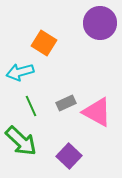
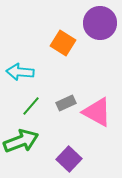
orange square: moved 19 px right
cyan arrow: rotated 20 degrees clockwise
green line: rotated 65 degrees clockwise
green arrow: rotated 64 degrees counterclockwise
purple square: moved 3 px down
